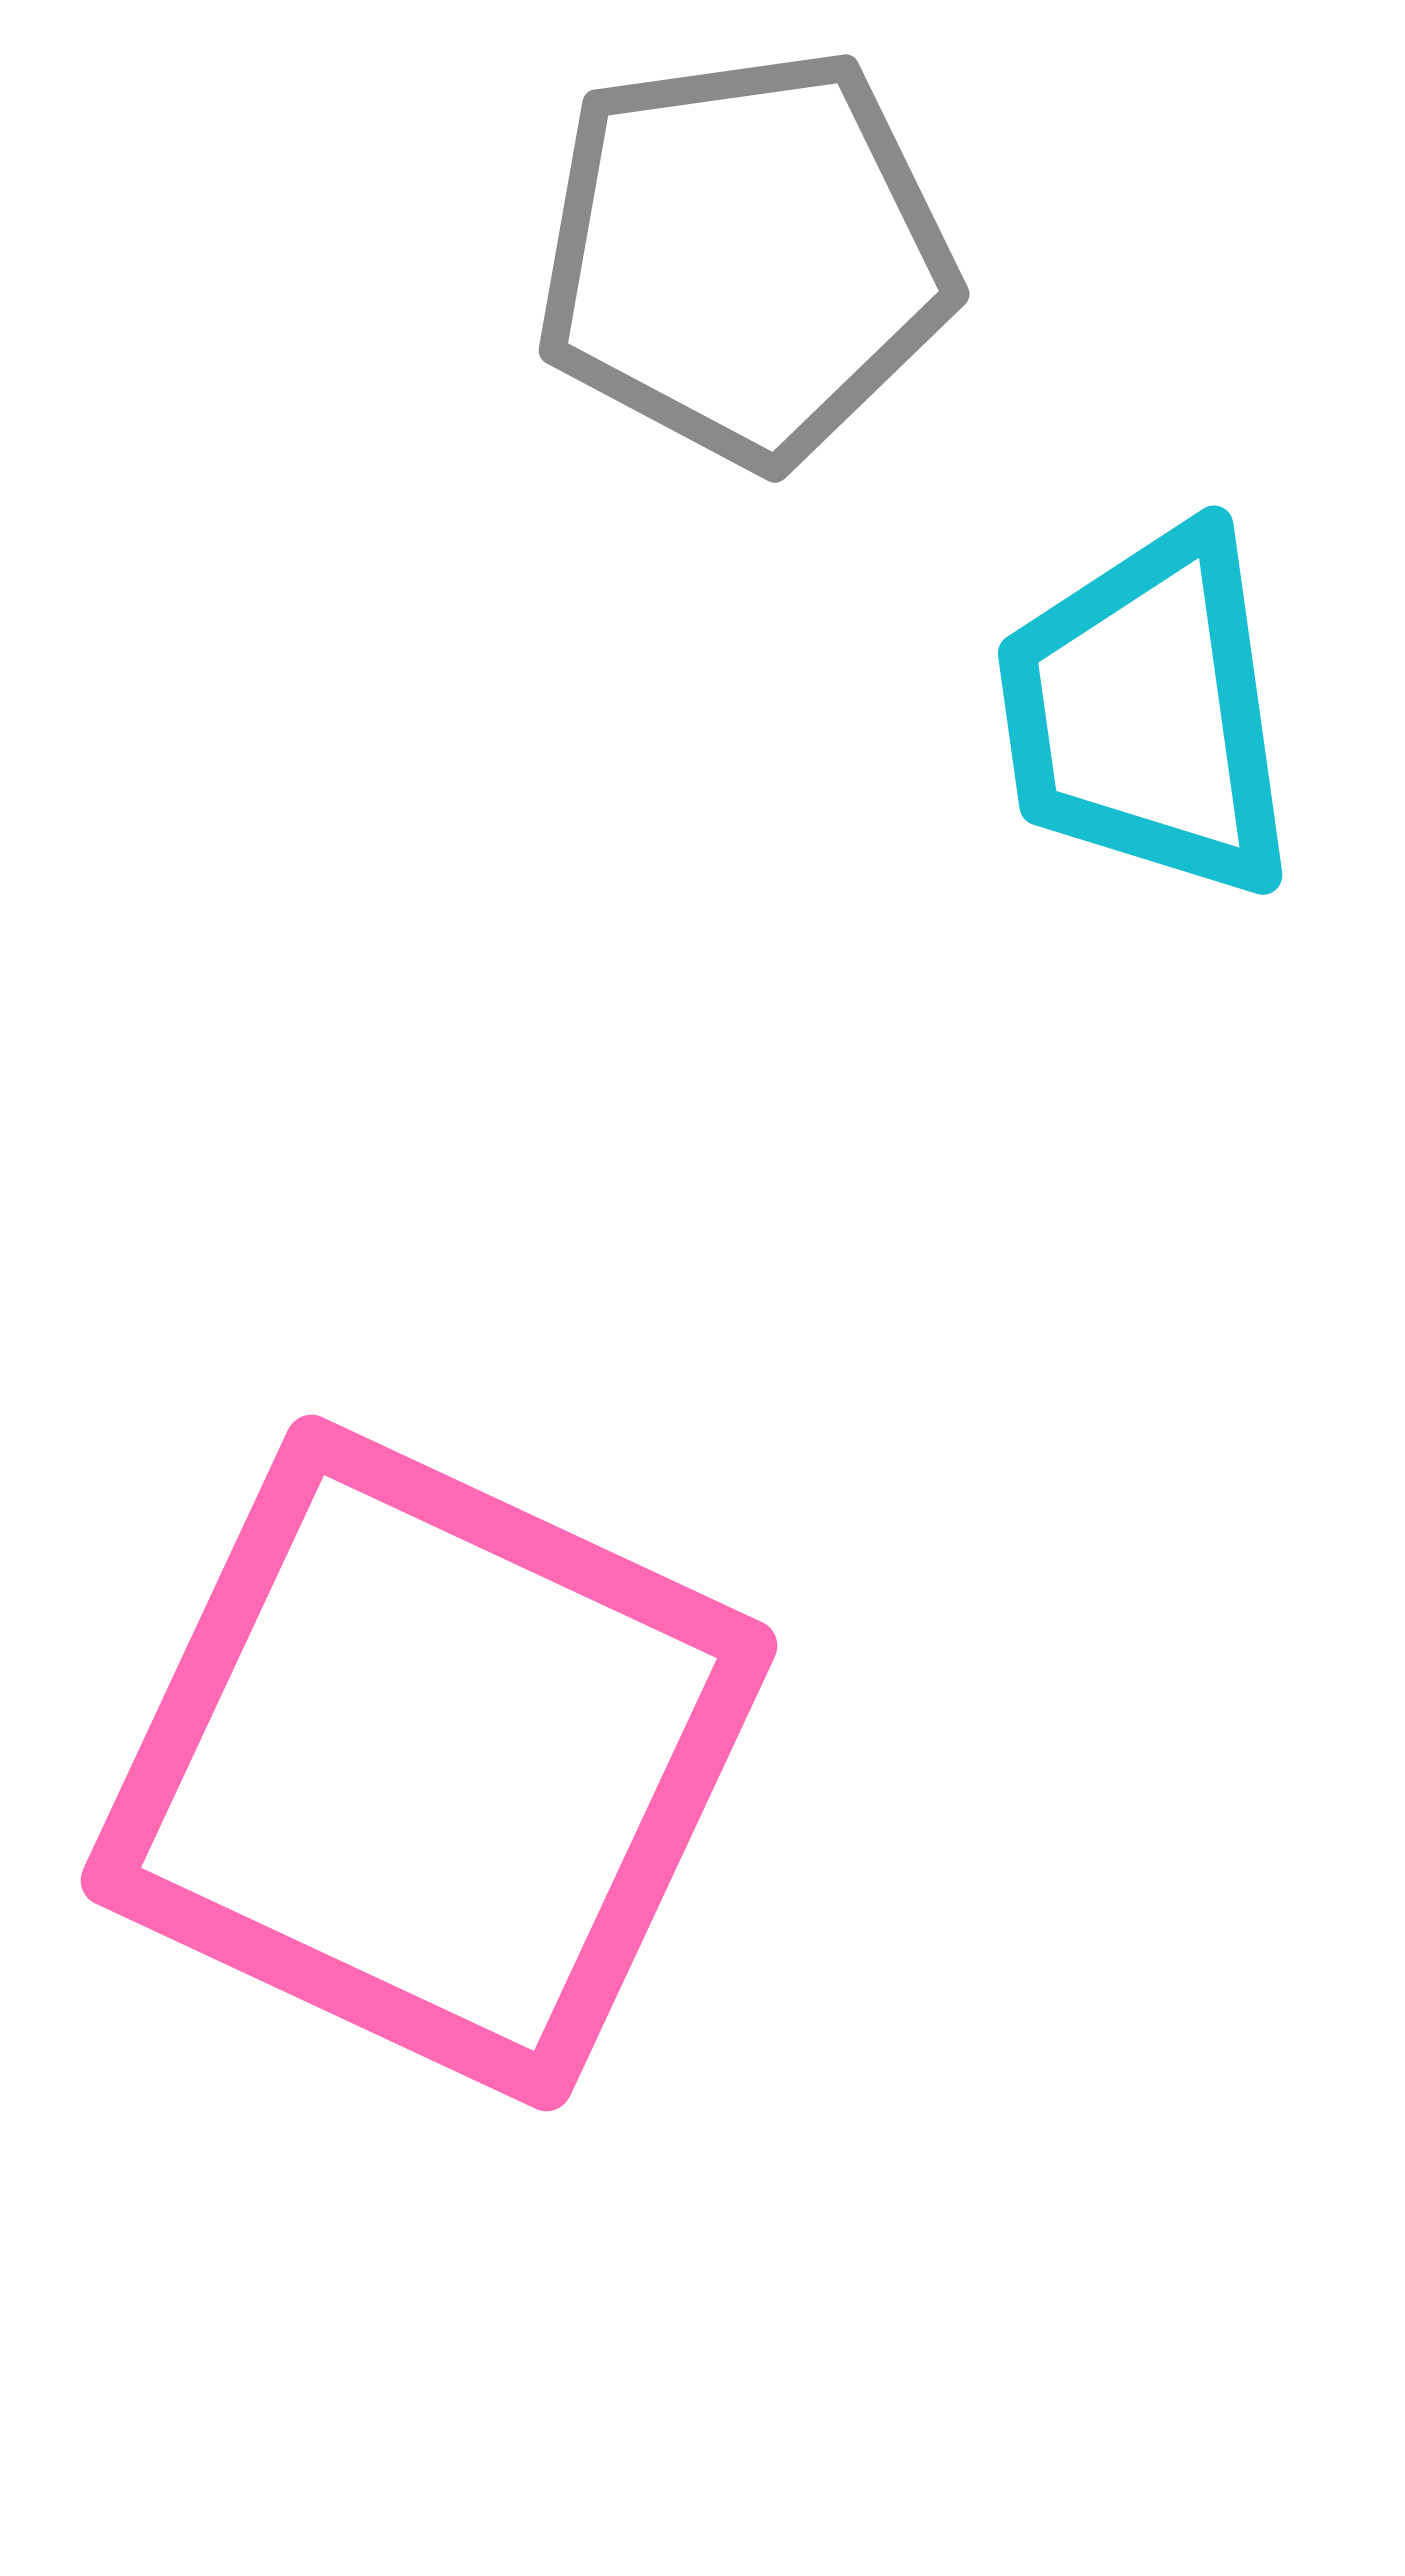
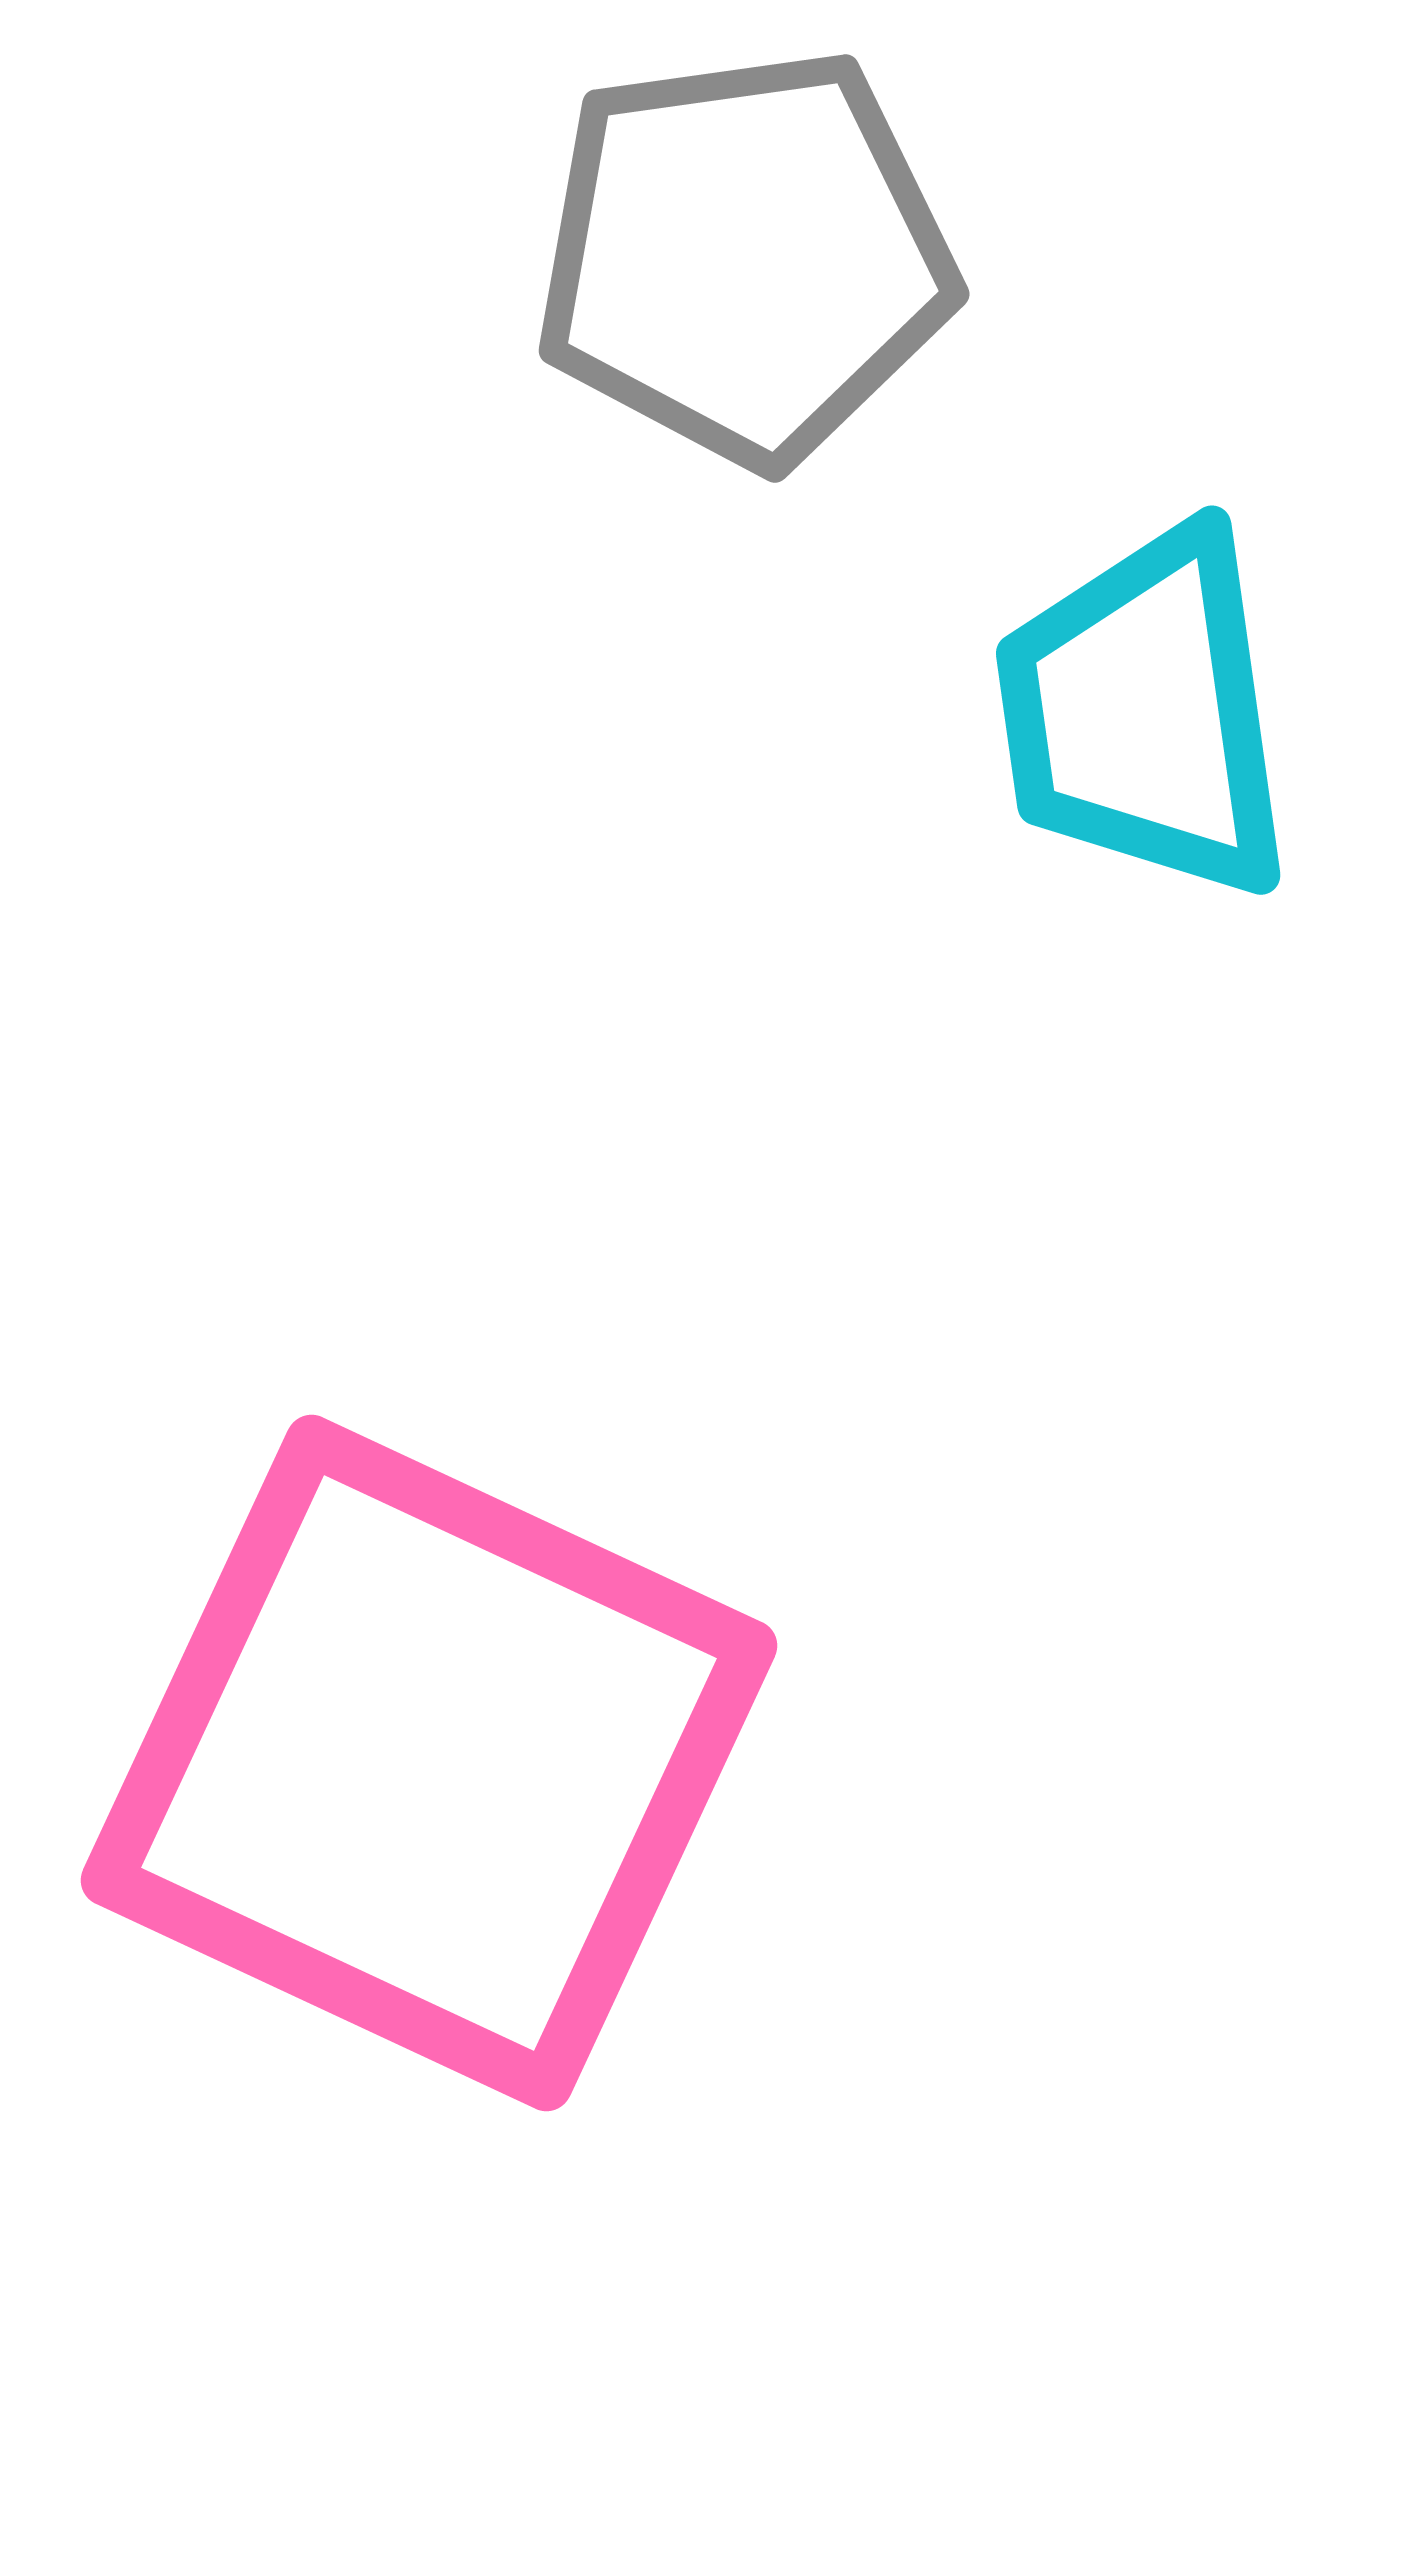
cyan trapezoid: moved 2 px left
